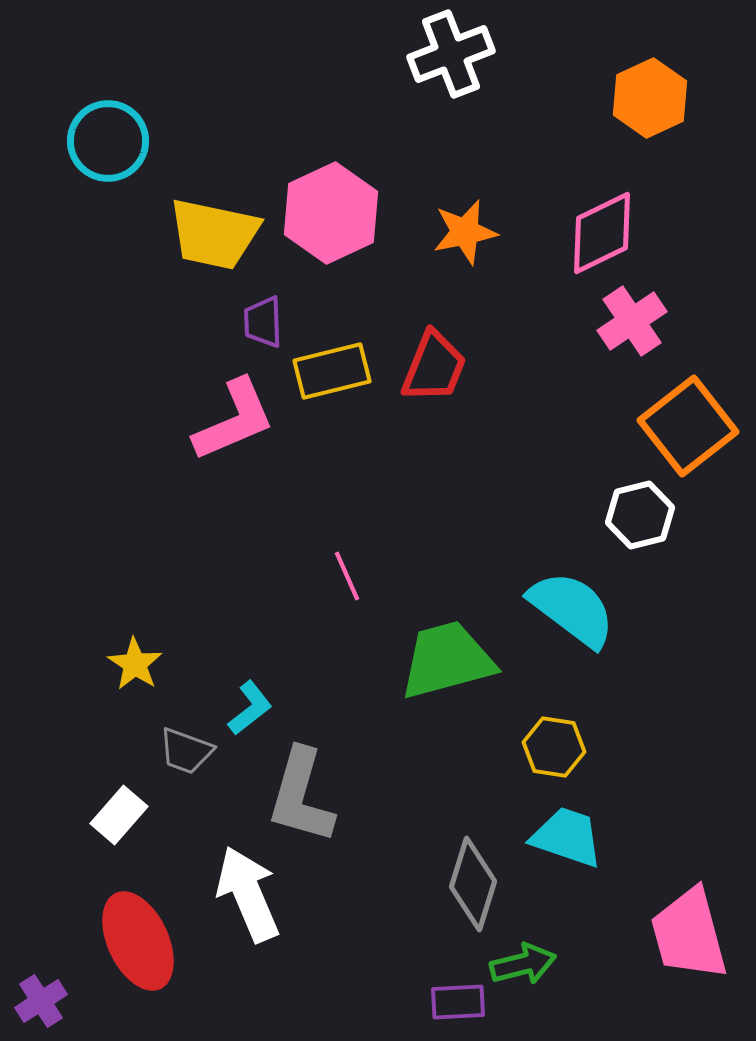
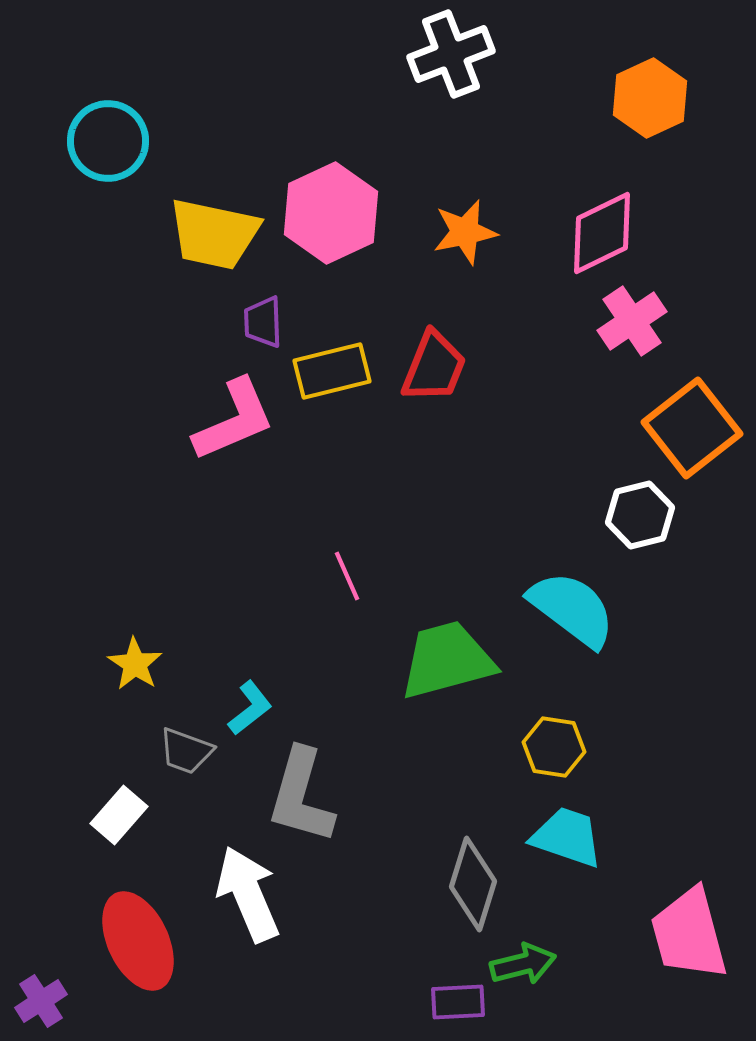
orange square: moved 4 px right, 2 px down
